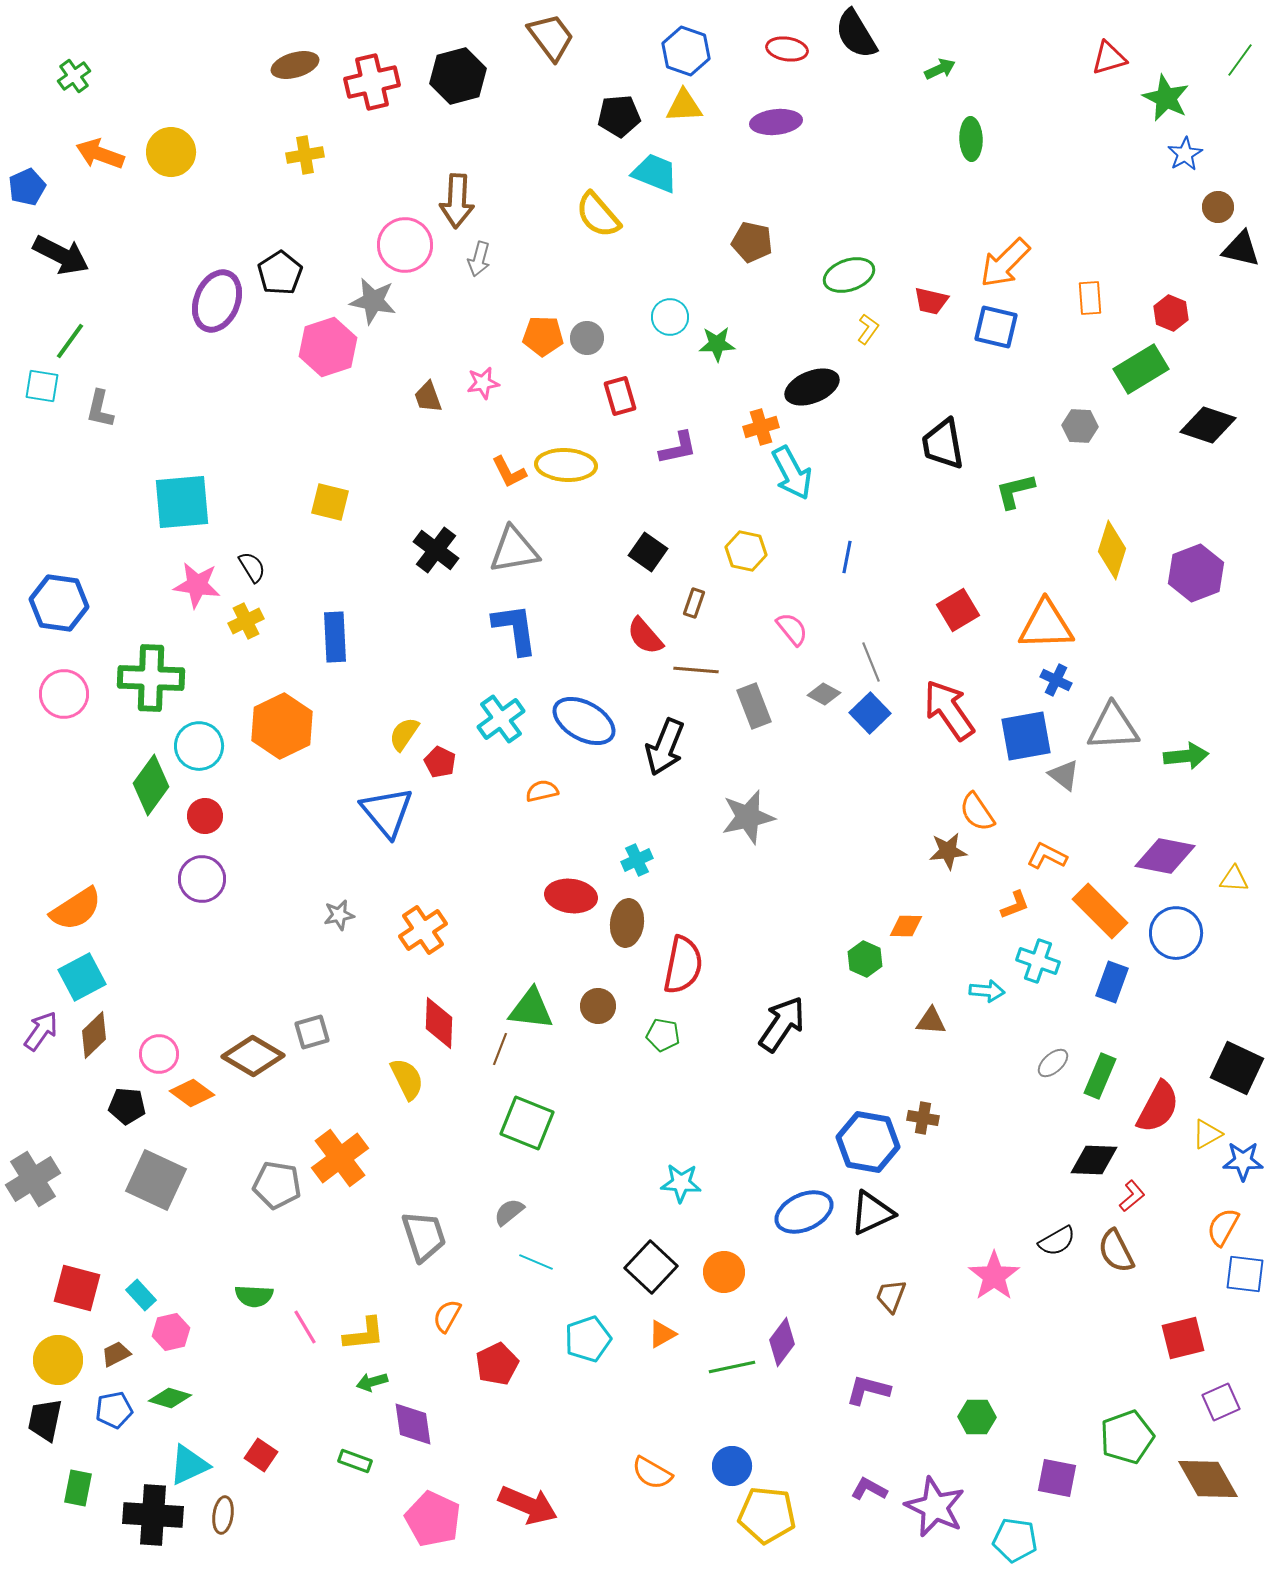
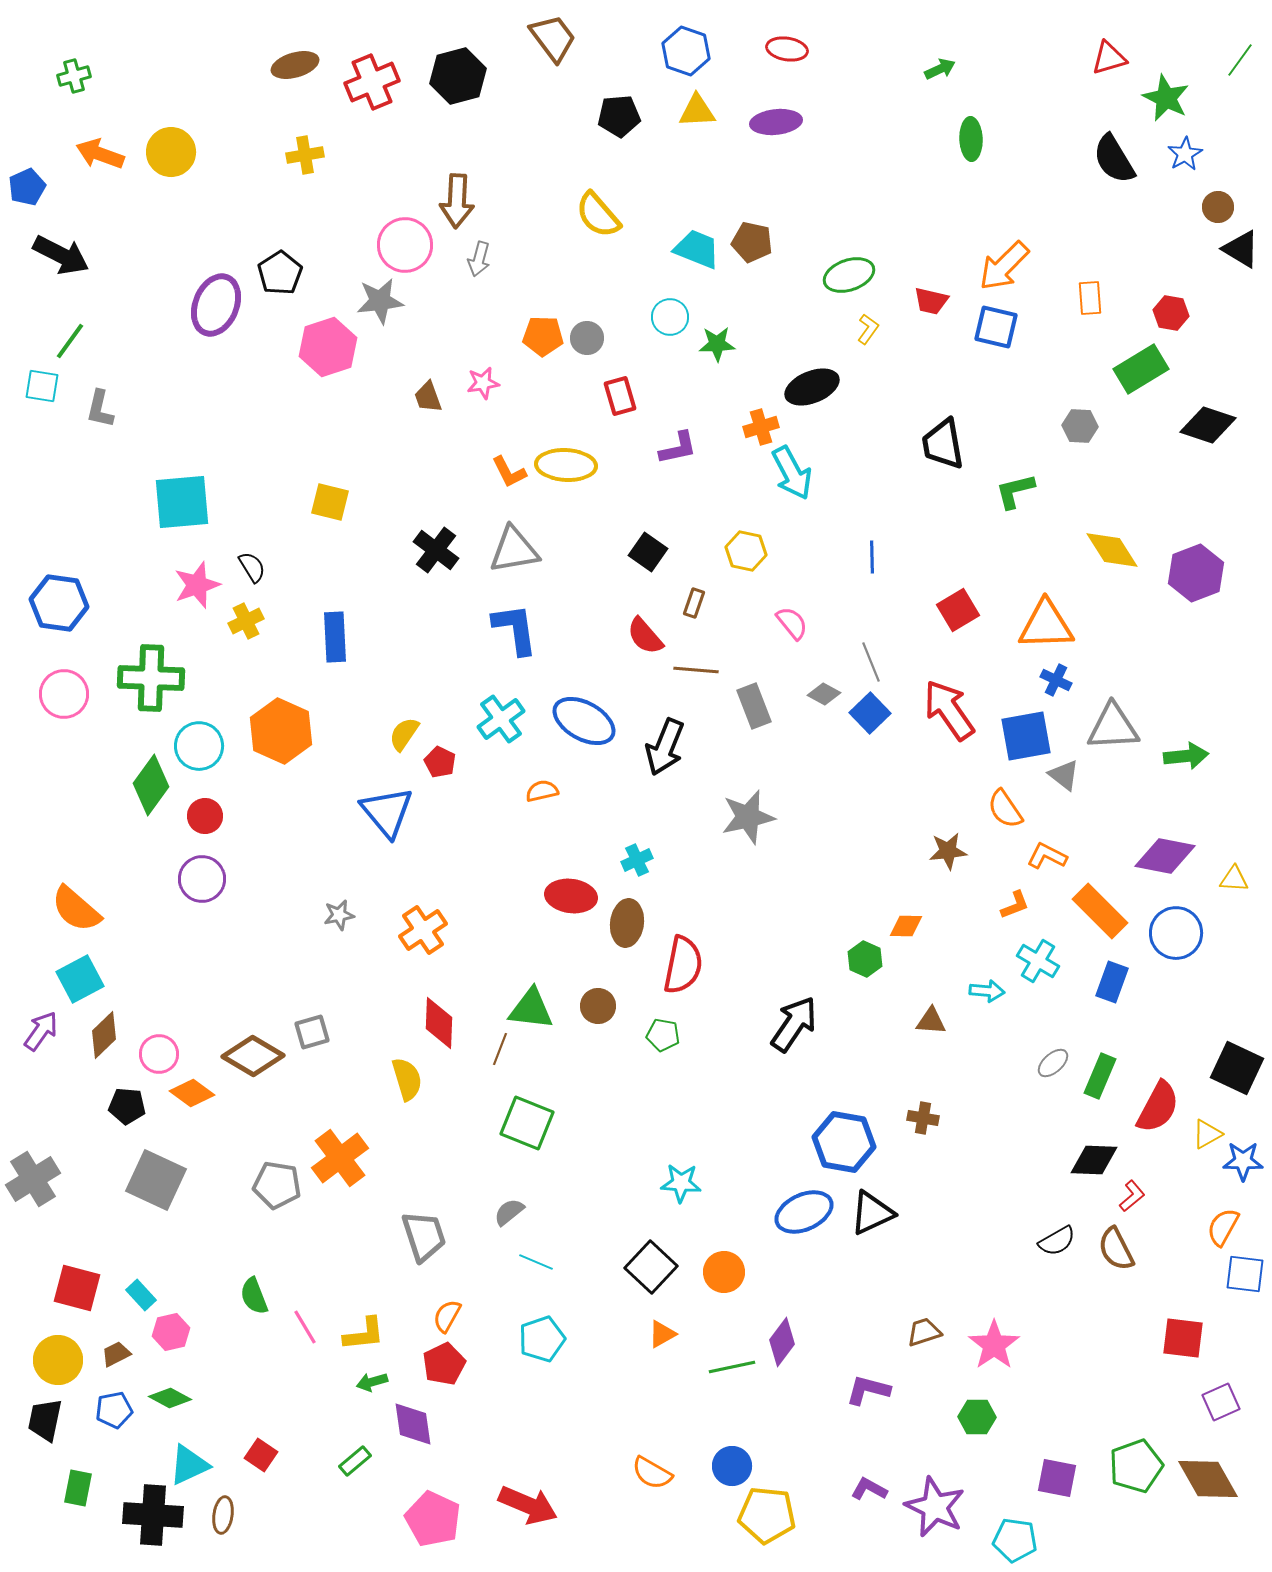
black semicircle at (856, 34): moved 258 px right, 125 px down
brown trapezoid at (551, 37): moved 2 px right, 1 px down
green cross at (74, 76): rotated 20 degrees clockwise
red cross at (372, 82): rotated 10 degrees counterclockwise
yellow triangle at (684, 106): moved 13 px right, 5 px down
cyan trapezoid at (655, 173): moved 42 px right, 76 px down
black triangle at (1241, 249): rotated 18 degrees clockwise
orange arrow at (1005, 263): moved 1 px left, 3 px down
purple ellipse at (217, 301): moved 1 px left, 4 px down
gray star at (373, 301): moved 7 px right; rotated 18 degrees counterclockwise
red hexagon at (1171, 313): rotated 12 degrees counterclockwise
yellow diamond at (1112, 550): rotated 50 degrees counterclockwise
blue line at (847, 557): moved 25 px right; rotated 12 degrees counterclockwise
pink star at (197, 585): rotated 27 degrees counterclockwise
pink semicircle at (792, 629): moved 6 px up
orange hexagon at (282, 726): moved 1 px left, 5 px down; rotated 10 degrees counterclockwise
orange semicircle at (977, 812): moved 28 px right, 3 px up
orange semicircle at (76, 909): rotated 74 degrees clockwise
cyan cross at (1038, 961): rotated 12 degrees clockwise
cyan square at (82, 977): moved 2 px left, 2 px down
black arrow at (782, 1024): moved 12 px right
brown diamond at (94, 1035): moved 10 px right
yellow semicircle at (407, 1079): rotated 9 degrees clockwise
blue hexagon at (868, 1142): moved 24 px left
brown semicircle at (1116, 1251): moved 2 px up
pink star at (994, 1276): moved 69 px down
green semicircle at (254, 1296): rotated 66 degrees clockwise
brown trapezoid at (891, 1296): moved 33 px right, 36 px down; rotated 51 degrees clockwise
red square at (1183, 1338): rotated 21 degrees clockwise
cyan pentagon at (588, 1339): moved 46 px left
red pentagon at (497, 1364): moved 53 px left
green diamond at (170, 1398): rotated 12 degrees clockwise
green pentagon at (1127, 1437): moved 9 px right, 29 px down
green rectangle at (355, 1461): rotated 60 degrees counterclockwise
